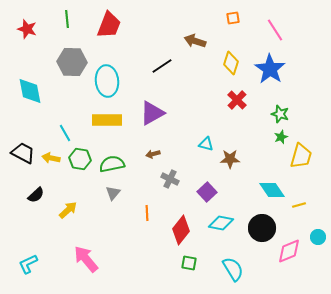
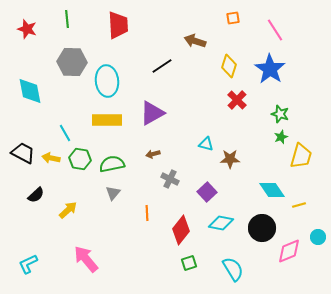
red trapezoid at (109, 25): moved 9 px right; rotated 24 degrees counterclockwise
yellow diamond at (231, 63): moved 2 px left, 3 px down
green square at (189, 263): rotated 28 degrees counterclockwise
